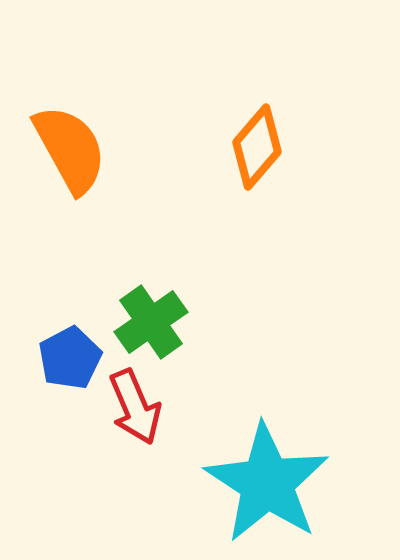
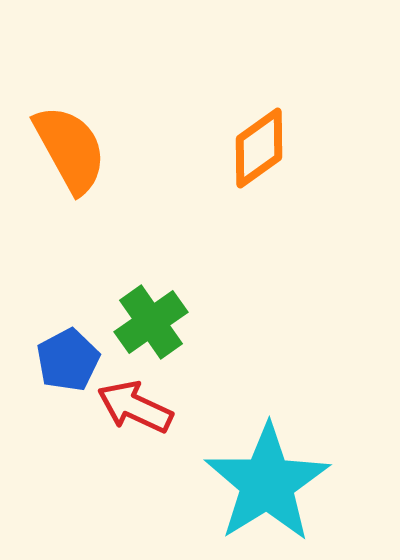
orange diamond: moved 2 px right, 1 px down; rotated 14 degrees clockwise
blue pentagon: moved 2 px left, 2 px down
red arrow: rotated 138 degrees clockwise
cyan star: rotated 7 degrees clockwise
